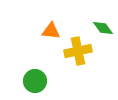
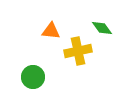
green diamond: moved 1 px left
green circle: moved 2 px left, 4 px up
